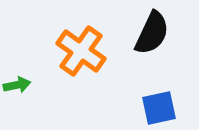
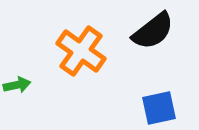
black semicircle: moved 1 px right, 2 px up; rotated 27 degrees clockwise
